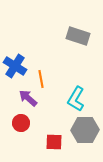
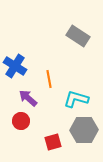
gray rectangle: rotated 15 degrees clockwise
orange line: moved 8 px right
cyan L-shape: rotated 75 degrees clockwise
red circle: moved 2 px up
gray hexagon: moved 1 px left
red square: moved 1 px left; rotated 18 degrees counterclockwise
